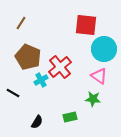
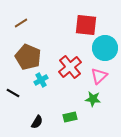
brown line: rotated 24 degrees clockwise
cyan circle: moved 1 px right, 1 px up
red cross: moved 10 px right
pink triangle: rotated 42 degrees clockwise
